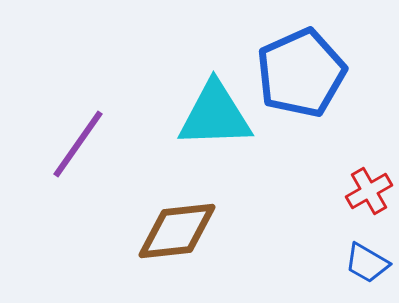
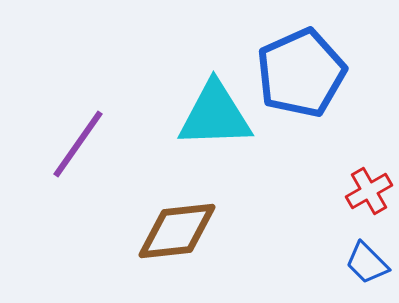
blue trapezoid: rotated 15 degrees clockwise
